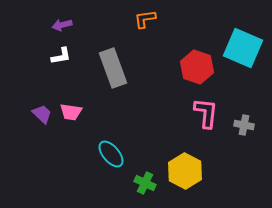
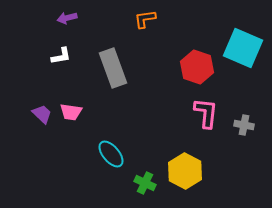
purple arrow: moved 5 px right, 7 px up
